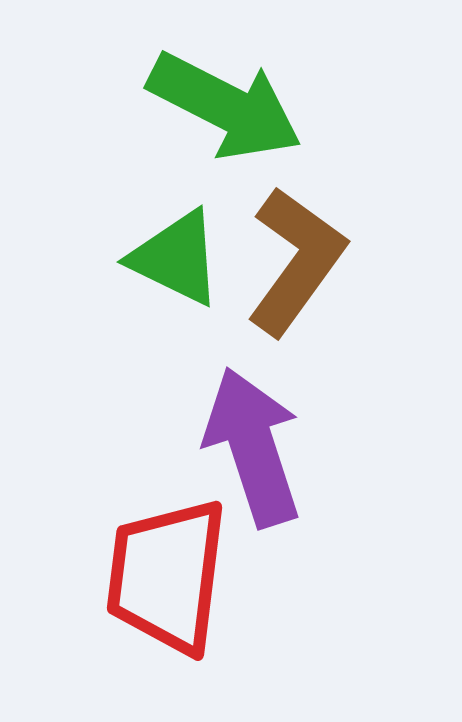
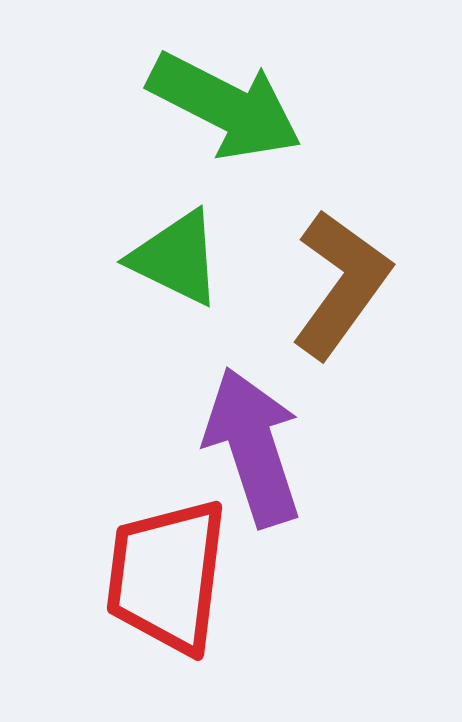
brown L-shape: moved 45 px right, 23 px down
